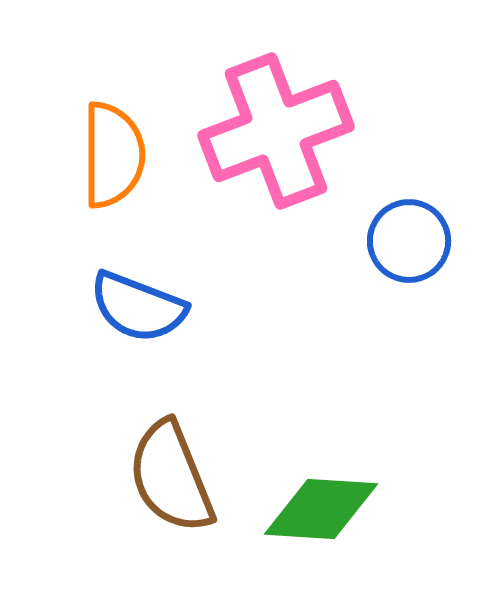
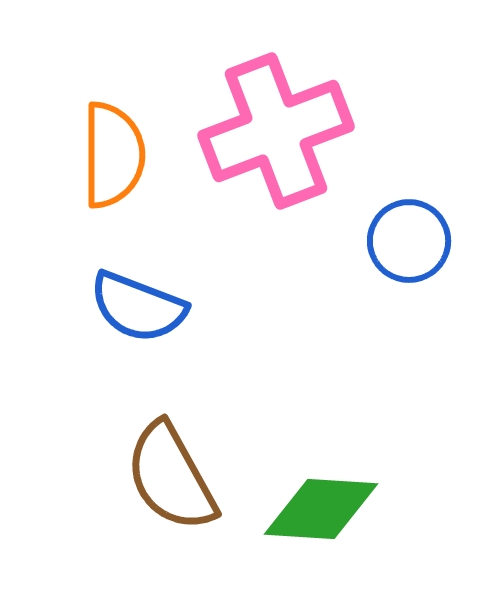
brown semicircle: rotated 7 degrees counterclockwise
